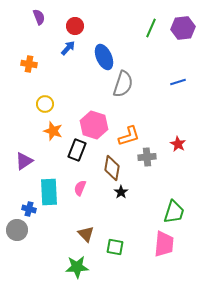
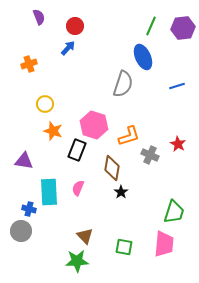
green line: moved 2 px up
blue ellipse: moved 39 px right
orange cross: rotated 28 degrees counterclockwise
blue line: moved 1 px left, 4 px down
gray cross: moved 3 px right, 2 px up; rotated 30 degrees clockwise
purple triangle: rotated 42 degrees clockwise
pink semicircle: moved 2 px left
gray circle: moved 4 px right, 1 px down
brown triangle: moved 1 px left, 2 px down
green square: moved 9 px right
green star: moved 6 px up
